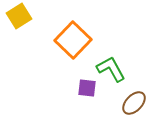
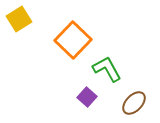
yellow square: moved 3 px down
green L-shape: moved 4 px left
purple square: moved 9 px down; rotated 36 degrees clockwise
